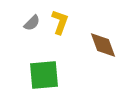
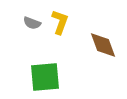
gray semicircle: rotated 66 degrees clockwise
green square: moved 1 px right, 2 px down
